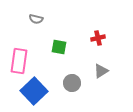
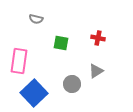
red cross: rotated 24 degrees clockwise
green square: moved 2 px right, 4 px up
gray triangle: moved 5 px left
gray circle: moved 1 px down
blue square: moved 2 px down
